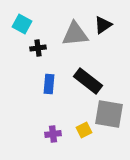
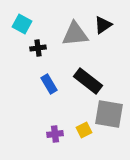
blue rectangle: rotated 36 degrees counterclockwise
purple cross: moved 2 px right
